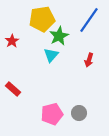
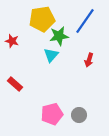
blue line: moved 4 px left, 1 px down
green star: rotated 18 degrees clockwise
red star: rotated 24 degrees counterclockwise
red rectangle: moved 2 px right, 5 px up
gray circle: moved 2 px down
